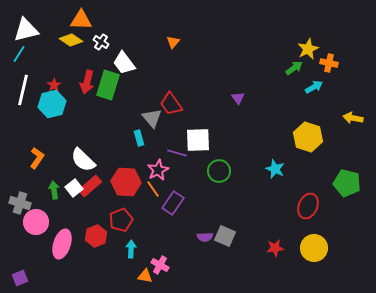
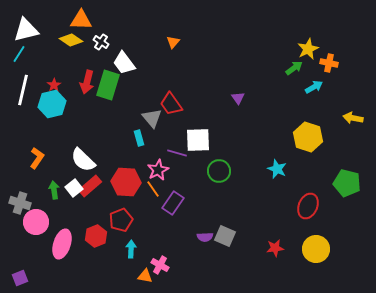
cyan star at (275, 169): moved 2 px right
yellow circle at (314, 248): moved 2 px right, 1 px down
